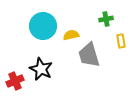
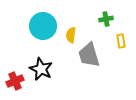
yellow semicircle: rotated 70 degrees counterclockwise
